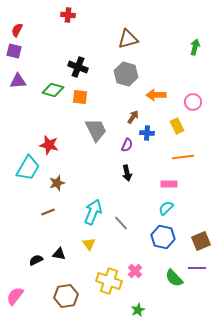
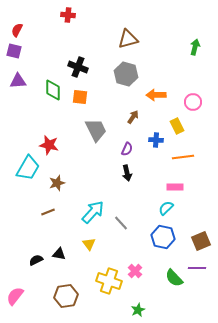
green diamond: rotated 75 degrees clockwise
blue cross: moved 9 px right, 7 px down
purple semicircle: moved 4 px down
pink rectangle: moved 6 px right, 3 px down
cyan arrow: rotated 20 degrees clockwise
